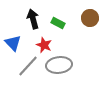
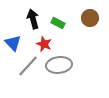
red star: moved 1 px up
